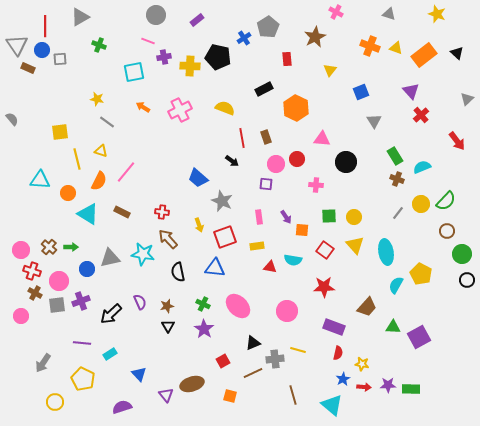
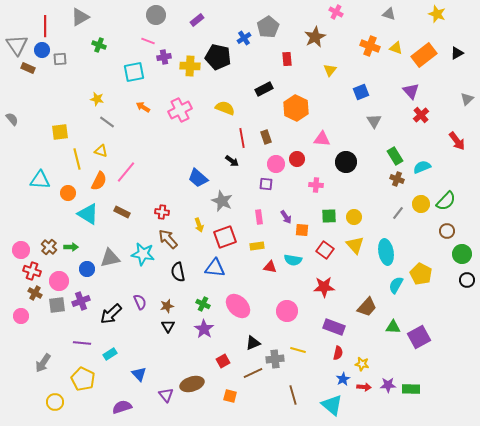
black triangle at (457, 53): rotated 48 degrees clockwise
